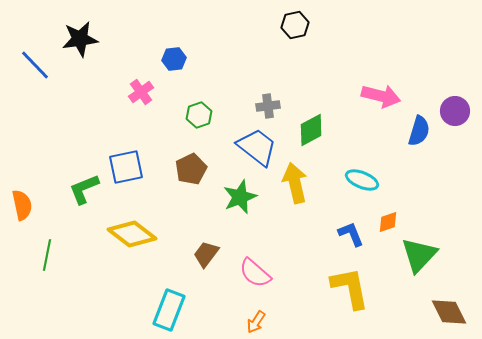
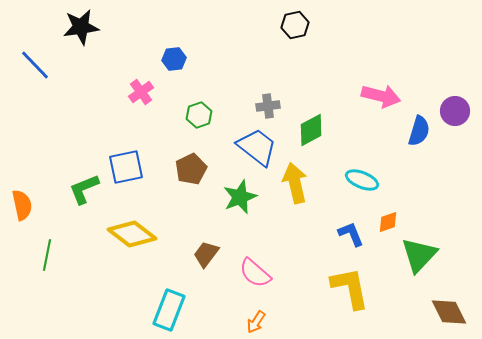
black star: moved 1 px right, 12 px up
